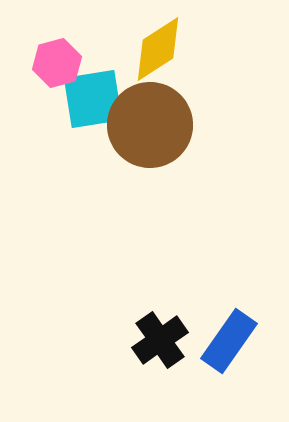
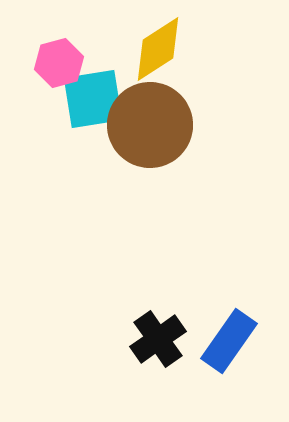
pink hexagon: moved 2 px right
black cross: moved 2 px left, 1 px up
